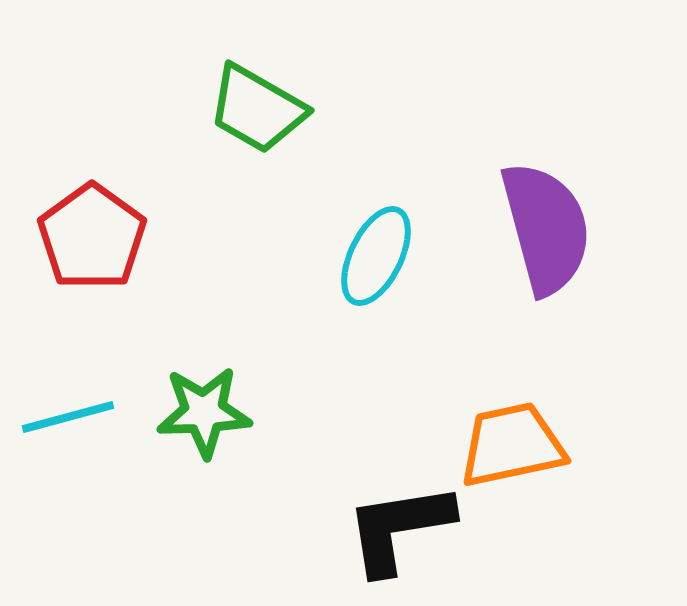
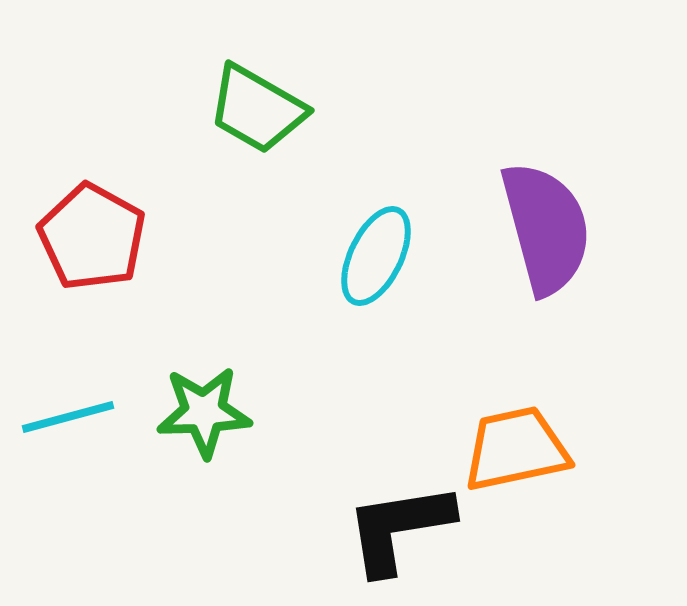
red pentagon: rotated 7 degrees counterclockwise
orange trapezoid: moved 4 px right, 4 px down
